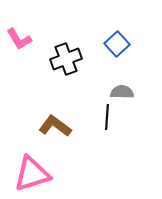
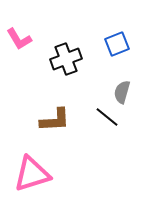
blue square: rotated 20 degrees clockwise
gray semicircle: rotated 75 degrees counterclockwise
black line: rotated 55 degrees counterclockwise
brown L-shape: moved 6 px up; rotated 140 degrees clockwise
